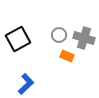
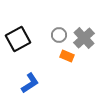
gray cross: rotated 30 degrees clockwise
blue L-shape: moved 4 px right, 1 px up; rotated 10 degrees clockwise
